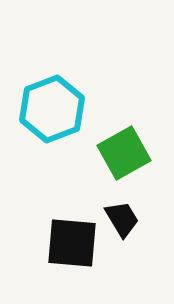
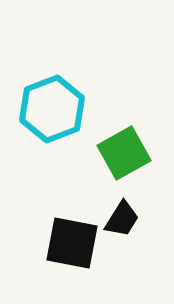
black trapezoid: rotated 63 degrees clockwise
black square: rotated 6 degrees clockwise
